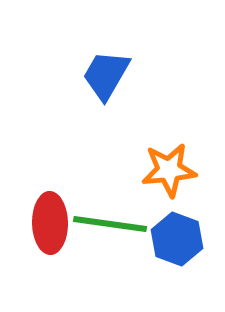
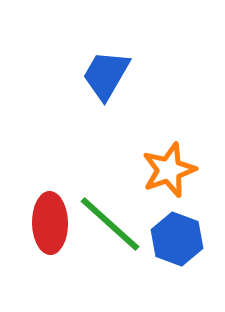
orange star: rotated 14 degrees counterclockwise
green line: rotated 34 degrees clockwise
